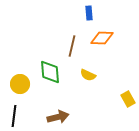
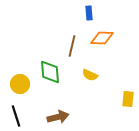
yellow semicircle: moved 2 px right
yellow rectangle: rotated 35 degrees clockwise
black line: moved 2 px right; rotated 25 degrees counterclockwise
